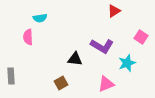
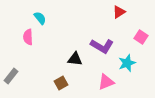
red triangle: moved 5 px right, 1 px down
cyan semicircle: rotated 120 degrees counterclockwise
gray rectangle: rotated 42 degrees clockwise
pink triangle: moved 2 px up
